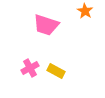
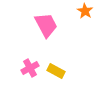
pink trapezoid: rotated 136 degrees counterclockwise
